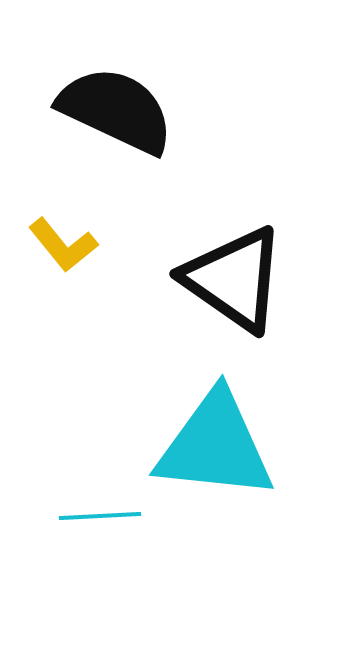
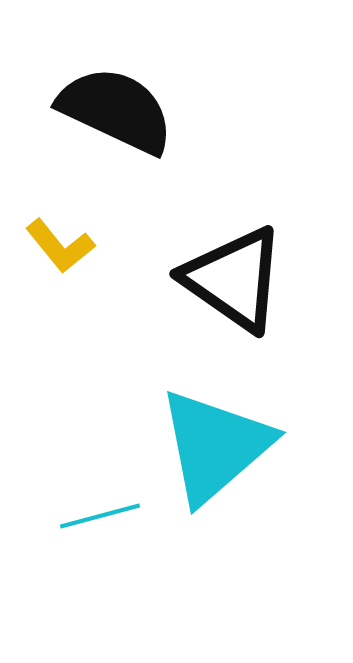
yellow L-shape: moved 3 px left, 1 px down
cyan triangle: rotated 47 degrees counterclockwise
cyan line: rotated 12 degrees counterclockwise
